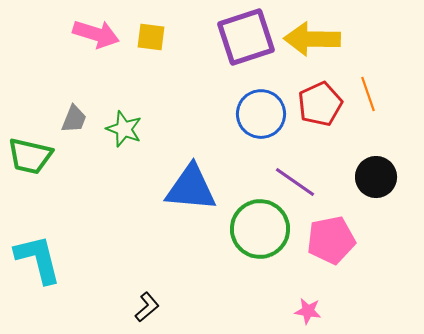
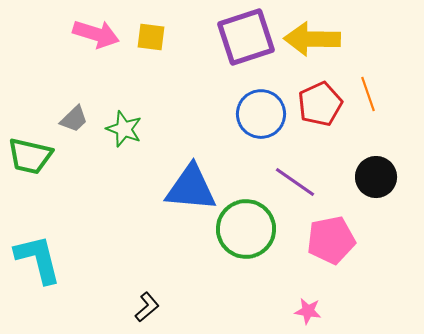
gray trapezoid: rotated 24 degrees clockwise
green circle: moved 14 px left
